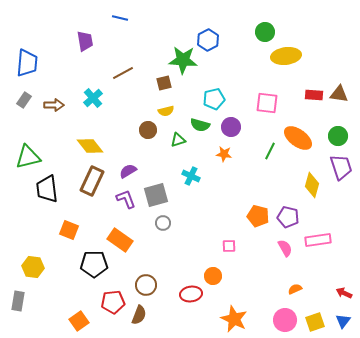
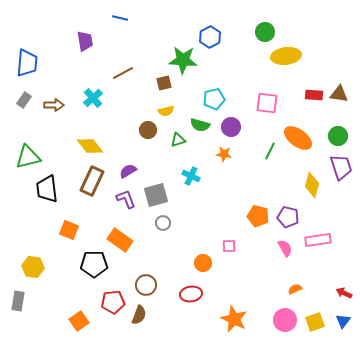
blue hexagon at (208, 40): moved 2 px right, 3 px up
orange circle at (213, 276): moved 10 px left, 13 px up
